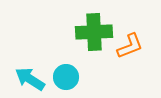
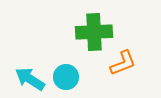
orange L-shape: moved 7 px left, 17 px down
